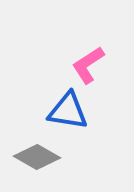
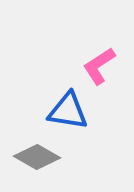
pink L-shape: moved 11 px right, 1 px down
